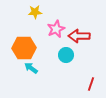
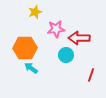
yellow star: rotated 16 degrees counterclockwise
pink star: rotated 18 degrees clockwise
red arrow: moved 2 px down
orange hexagon: moved 1 px right
red line: moved 9 px up
